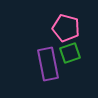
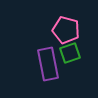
pink pentagon: moved 2 px down
